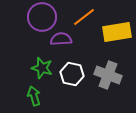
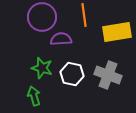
orange line: moved 2 px up; rotated 60 degrees counterclockwise
